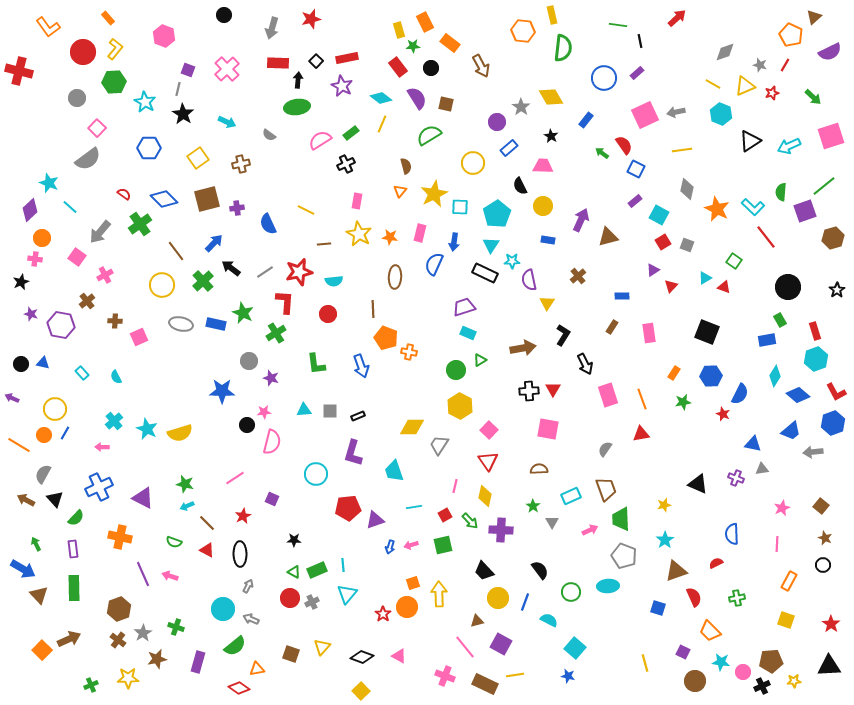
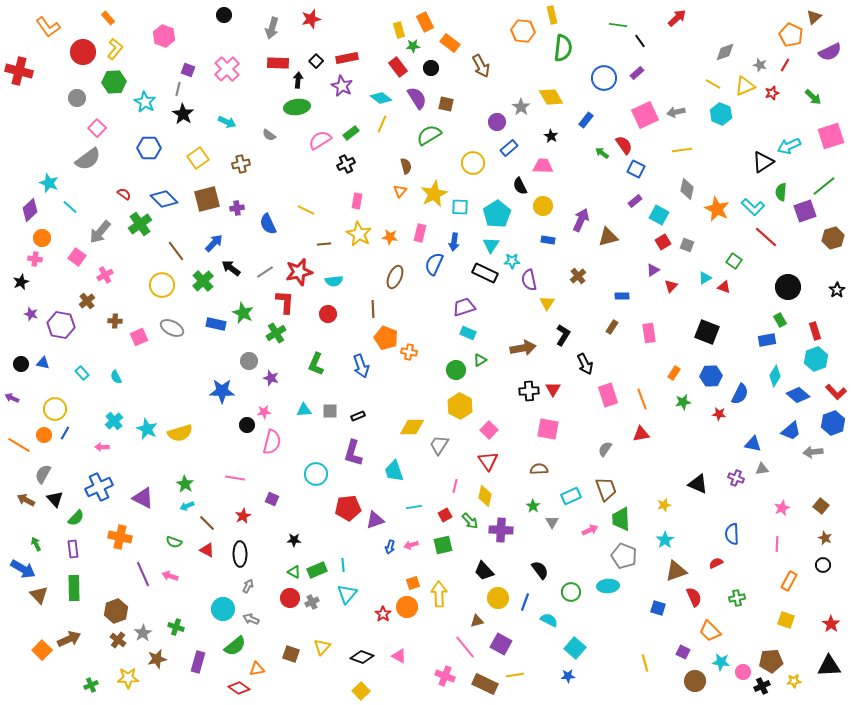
black line at (640, 41): rotated 24 degrees counterclockwise
black triangle at (750, 141): moved 13 px right, 21 px down
red line at (766, 237): rotated 10 degrees counterclockwise
brown ellipse at (395, 277): rotated 20 degrees clockwise
gray ellipse at (181, 324): moved 9 px left, 4 px down; rotated 15 degrees clockwise
green L-shape at (316, 364): rotated 30 degrees clockwise
red L-shape at (836, 392): rotated 15 degrees counterclockwise
red star at (723, 414): moved 4 px left; rotated 16 degrees counterclockwise
pink line at (235, 478): rotated 42 degrees clockwise
green star at (185, 484): rotated 18 degrees clockwise
brown hexagon at (119, 609): moved 3 px left, 2 px down
blue star at (568, 676): rotated 16 degrees counterclockwise
